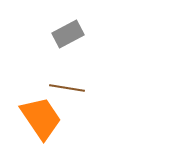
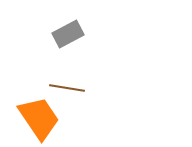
orange trapezoid: moved 2 px left
